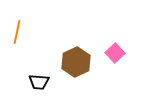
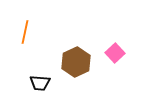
orange line: moved 8 px right
black trapezoid: moved 1 px right, 1 px down
